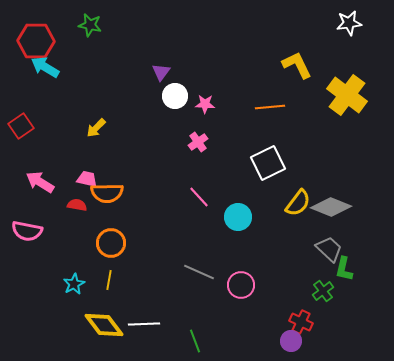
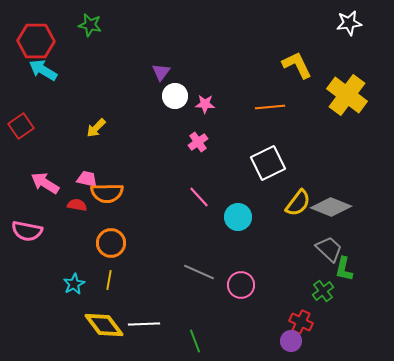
cyan arrow: moved 2 px left, 3 px down
pink arrow: moved 5 px right, 1 px down
